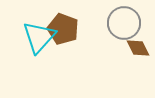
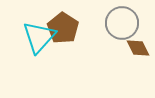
gray circle: moved 2 px left
brown pentagon: moved 1 px up; rotated 12 degrees clockwise
